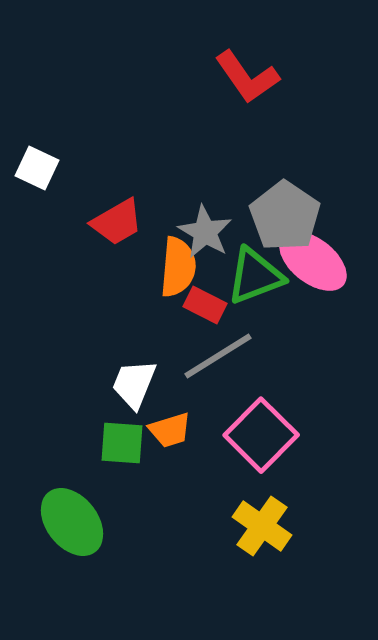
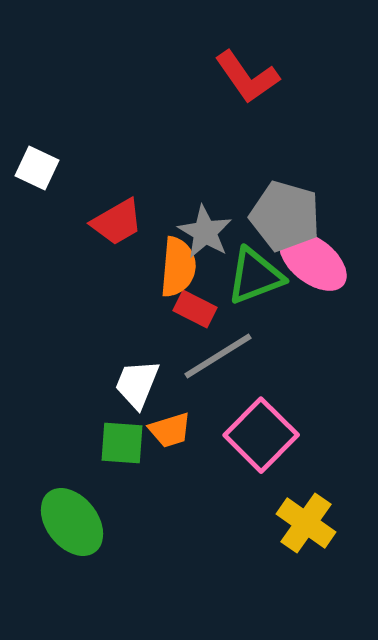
gray pentagon: rotated 18 degrees counterclockwise
red rectangle: moved 10 px left, 4 px down
white trapezoid: moved 3 px right
yellow cross: moved 44 px right, 3 px up
